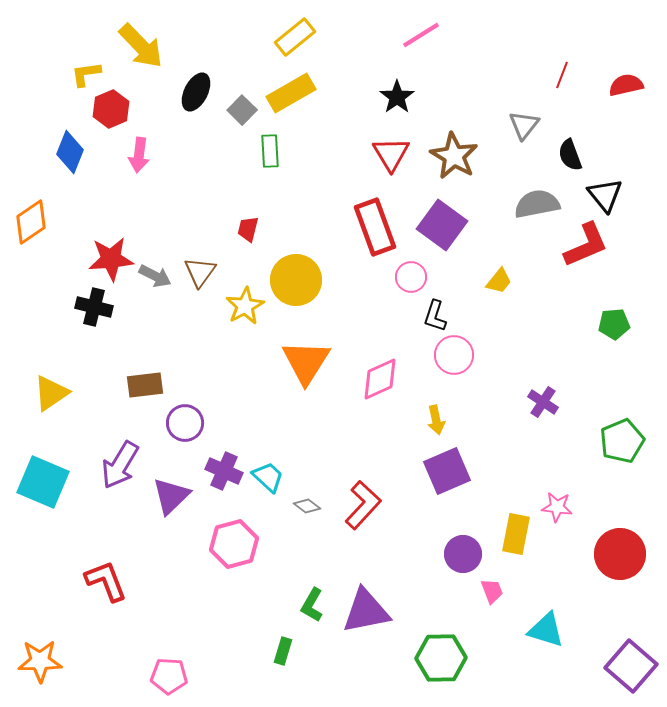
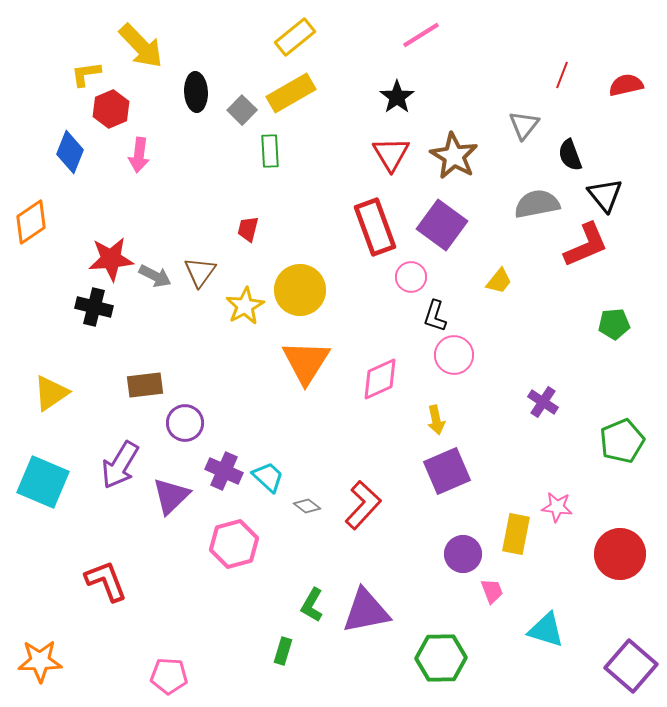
black ellipse at (196, 92): rotated 30 degrees counterclockwise
yellow circle at (296, 280): moved 4 px right, 10 px down
